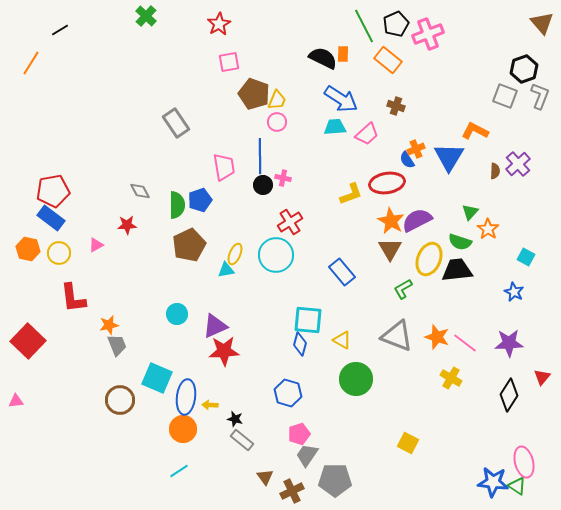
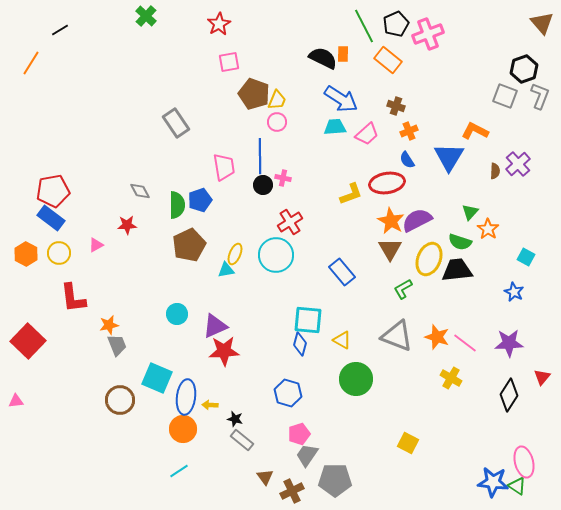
orange cross at (416, 149): moved 7 px left, 18 px up
orange hexagon at (28, 249): moved 2 px left, 5 px down; rotated 15 degrees clockwise
